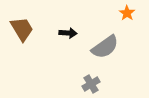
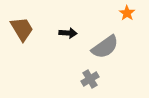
gray cross: moved 1 px left, 5 px up
